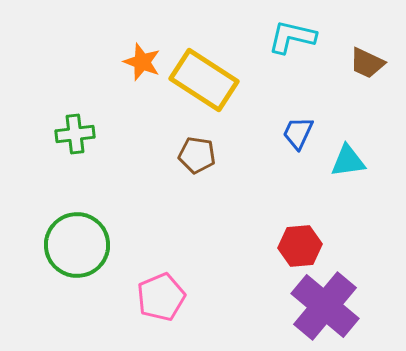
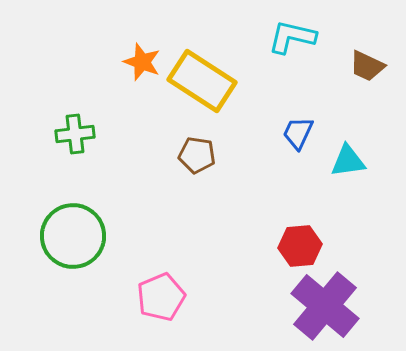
brown trapezoid: moved 3 px down
yellow rectangle: moved 2 px left, 1 px down
green circle: moved 4 px left, 9 px up
